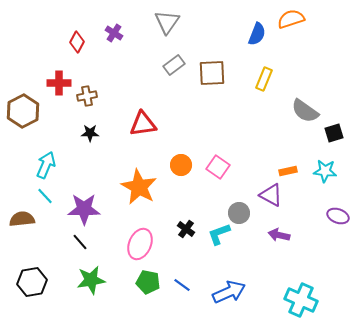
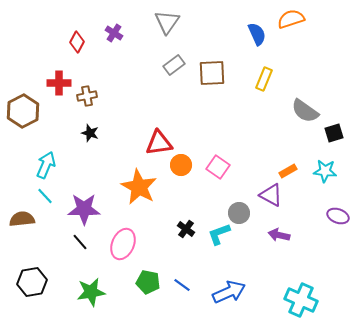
blue semicircle: rotated 45 degrees counterclockwise
red triangle: moved 16 px right, 19 px down
black star: rotated 18 degrees clockwise
orange rectangle: rotated 18 degrees counterclockwise
pink ellipse: moved 17 px left
green star: moved 12 px down
